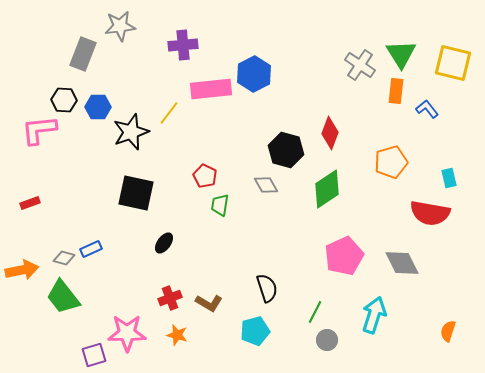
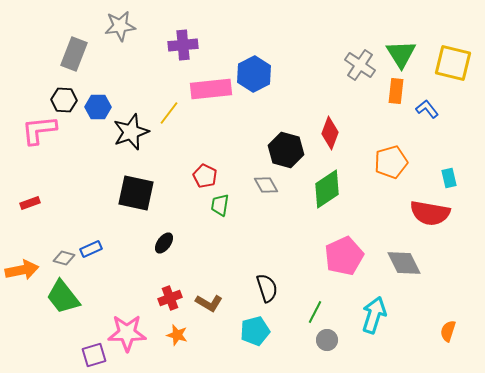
gray rectangle at (83, 54): moved 9 px left
gray diamond at (402, 263): moved 2 px right
